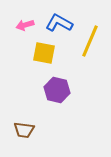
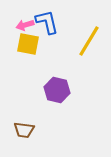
blue L-shape: moved 12 px left, 1 px up; rotated 48 degrees clockwise
yellow line: moved 1 px left; rotated 8 degrees clockwise
yellow square: moved 16 px left, 9 px up
